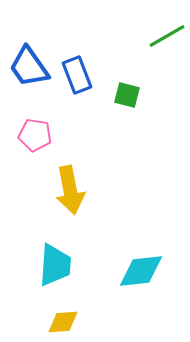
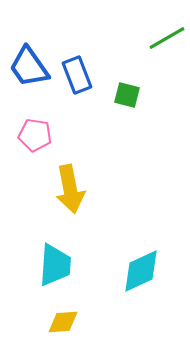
green line: moved 2 px down
yellow arrow: moved 1 px up
cyan diamond: rotated 18 degrees counterclockwise
